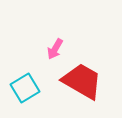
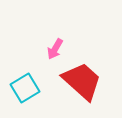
red trapezoid: rotated 12 degrees clockwise
